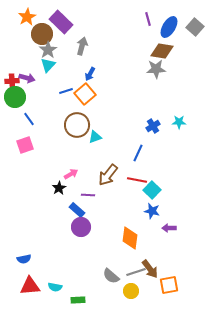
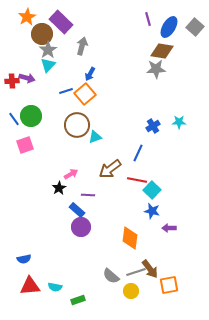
green circle at (15, 97): moved 16 px right, 19 px down
blue line at (29, 119): moved 15 px left
brown arrow at (108, 175): moved 2 px right, 6 px up; rotated 15 degrees clockwise
green rectangle at (78, 300): rotated 16 degrees counterclockwise
